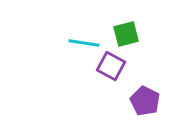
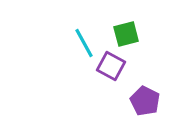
cyan line: rotated 52 degrees clockwise
